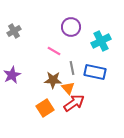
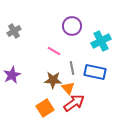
purple circle: moved 1 px right, 1 px up
